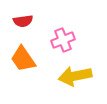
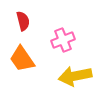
red semicircle: rotated 96 degrees counterclockwise
orange trapezoid: moved 1 px left
